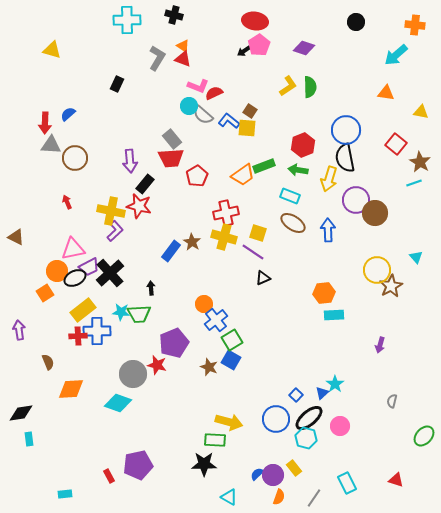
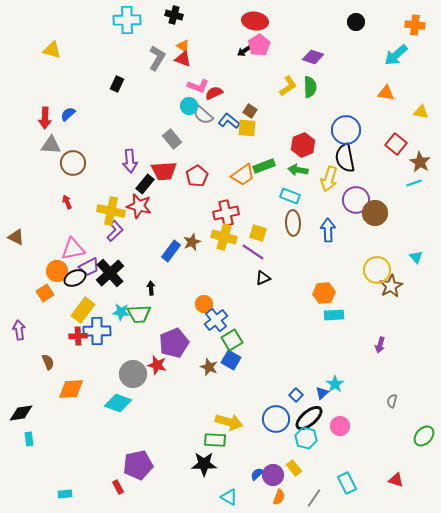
purple diamond at (304, 48): moved 9 px right, 9 px down
red arrow at (45, 123): moved 5 px up
brown circle at (75, 158): moved 2 px left, 5 px down
red trapezoid at (171, 158): moved 7 px left, 13 px down
brown ellipse at (293, 223): rotated 55 degrees clockwise
brown star at (192, 242): rotated 18 degrees clockwise
yellow rectangle at (83, 310): rotated 15 degrees counterclockwise
red rectangle at (109, 476): moved 9 px right, 11 px down
